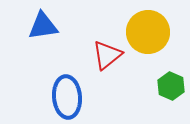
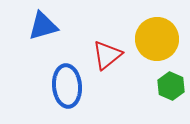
blue triangle: rotated 8 degrees counterclockwise
yellow circle: moved 9 px right, 7 px down
blue ellipse: moved 11 px up
